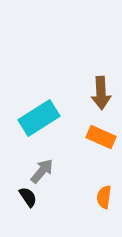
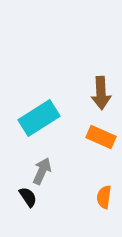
gray arrow: rotated 16 degrees counterclockwise
